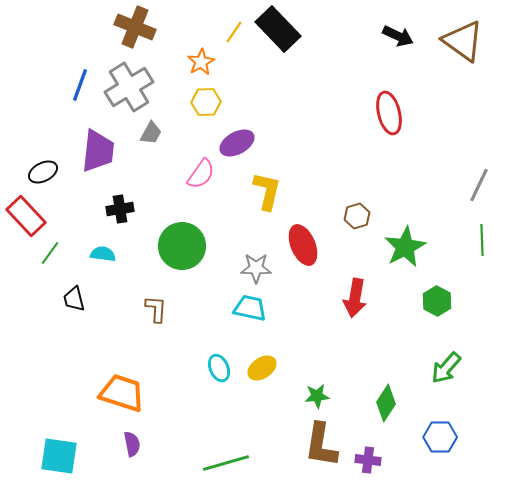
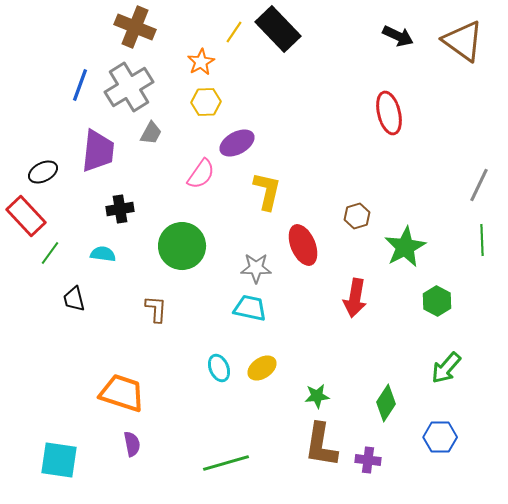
cyan square at (59, 456): moved 4 px down
